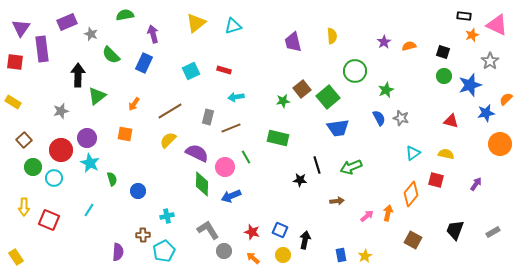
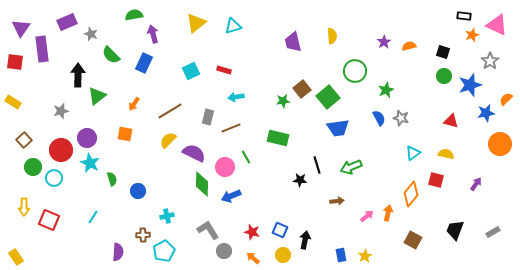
green semicircle at (125, 15): moved 9 px right
purple semicircle at (197, 153): moved 3 px left
cyan line at (89, 210): moved 4 px right, 7 px down
